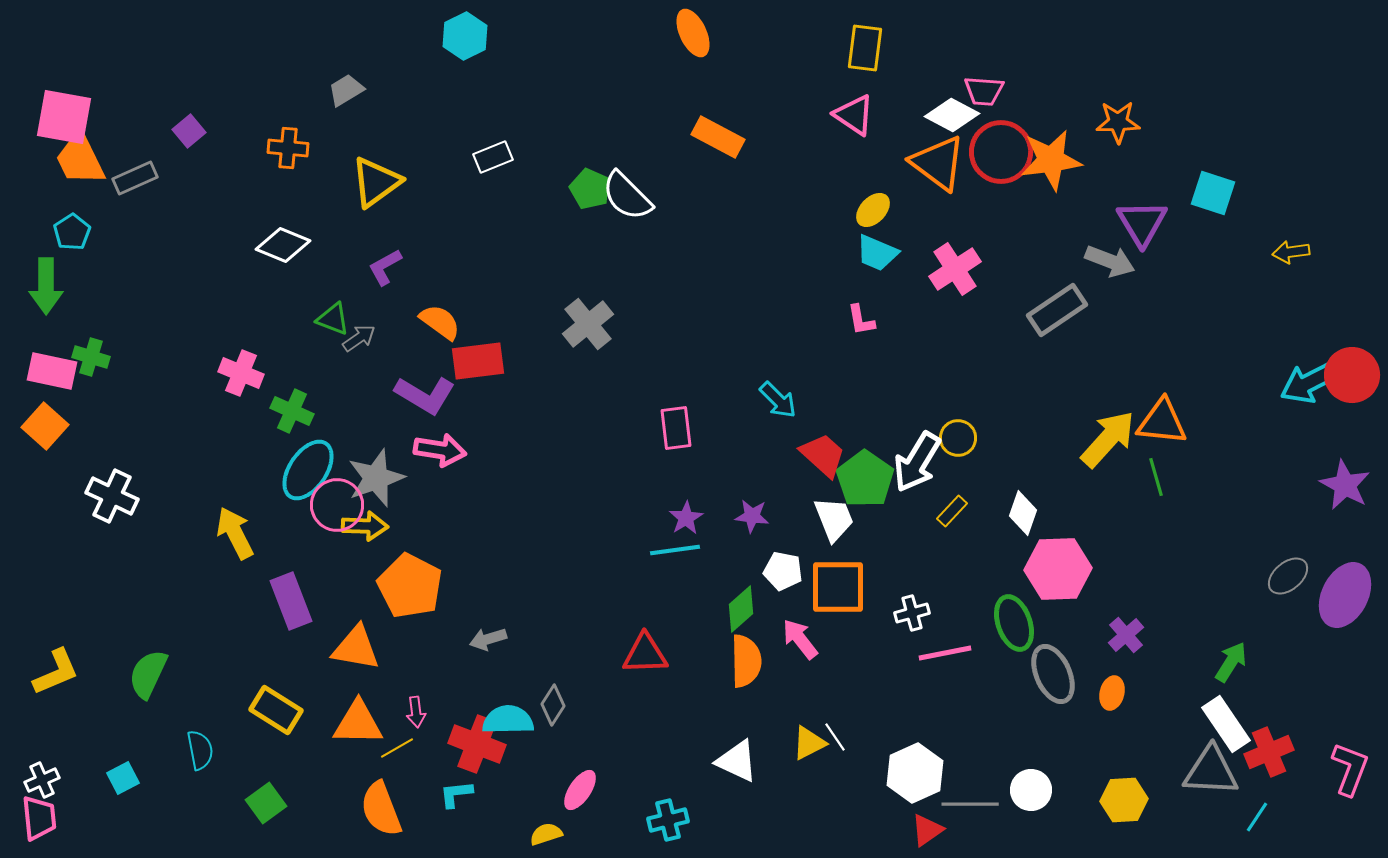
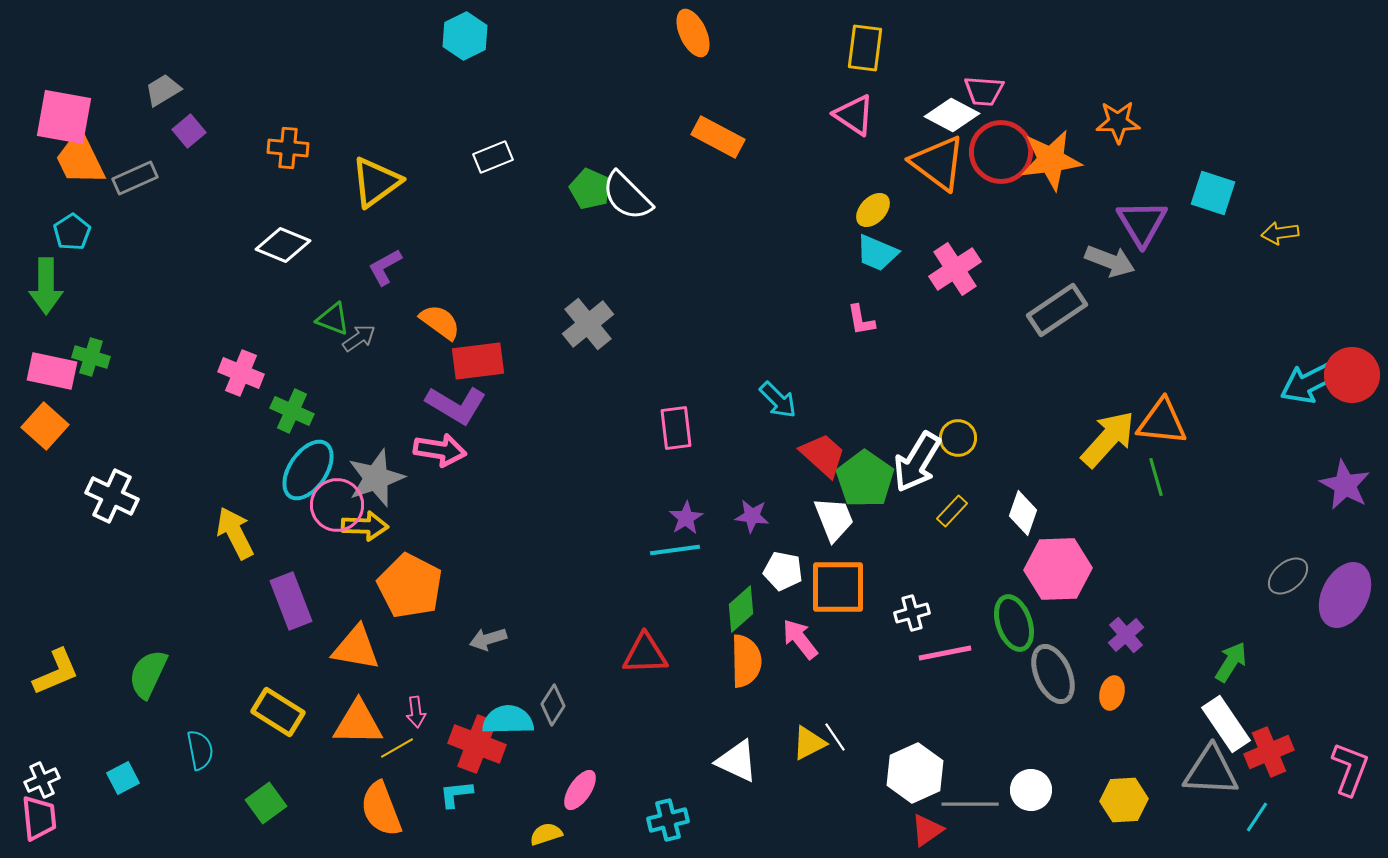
gray trapezoid at (346, 90): moved 183 px left
yellow arrow at (1291, 252): moved 11 px left, 19 px up
purple L-shape at (425, 395): moved 31 px right, 10 px down
yellow rectangle at (276, 710): moved 2 px right, 2 px down
